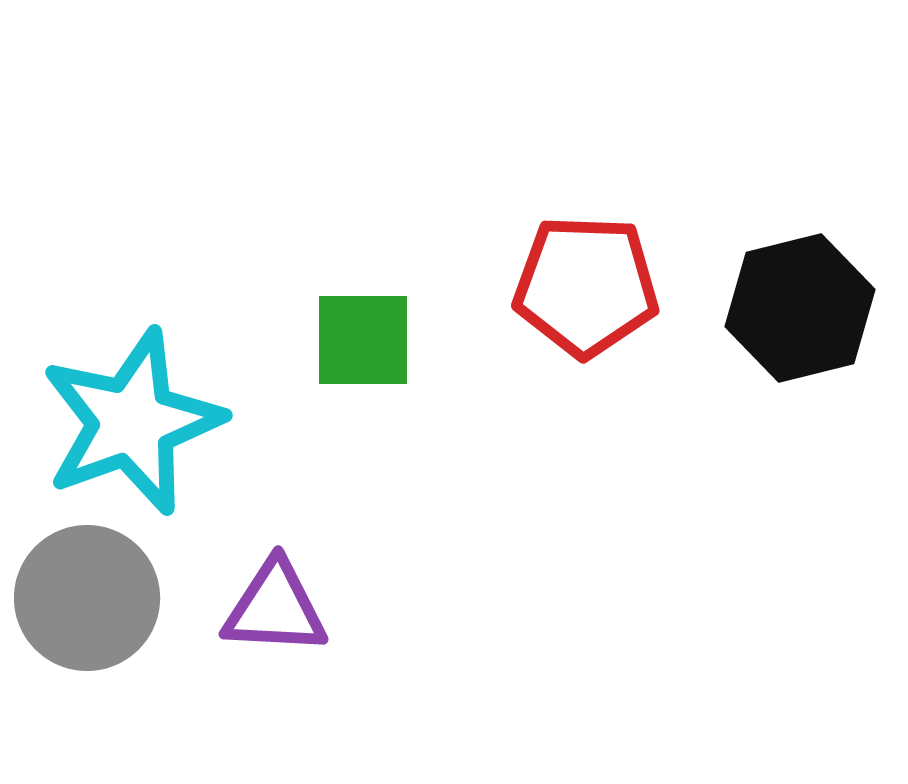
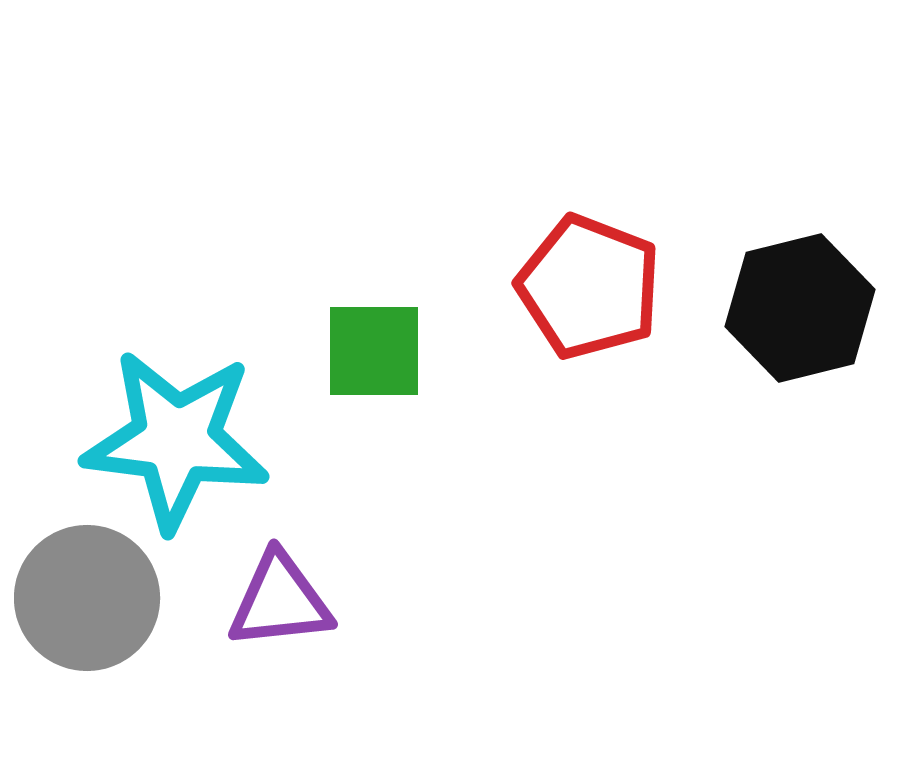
red pentagon: moved 3 px right, 1 px down; rotated 19 degrees clockwise
green square: moved 11 px right, 11 px down
cyan star: moved 44 px right, 18 px down; rotated 27 degrees clockwise
purple triangle: moved 5 px right, 7 px up; rotated 9 degrees counterclockwise
